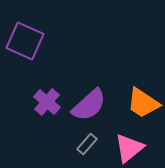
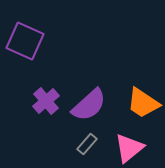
purple cross: moved 1 px left, 1 px up; rotated 8 degrees clockwise
